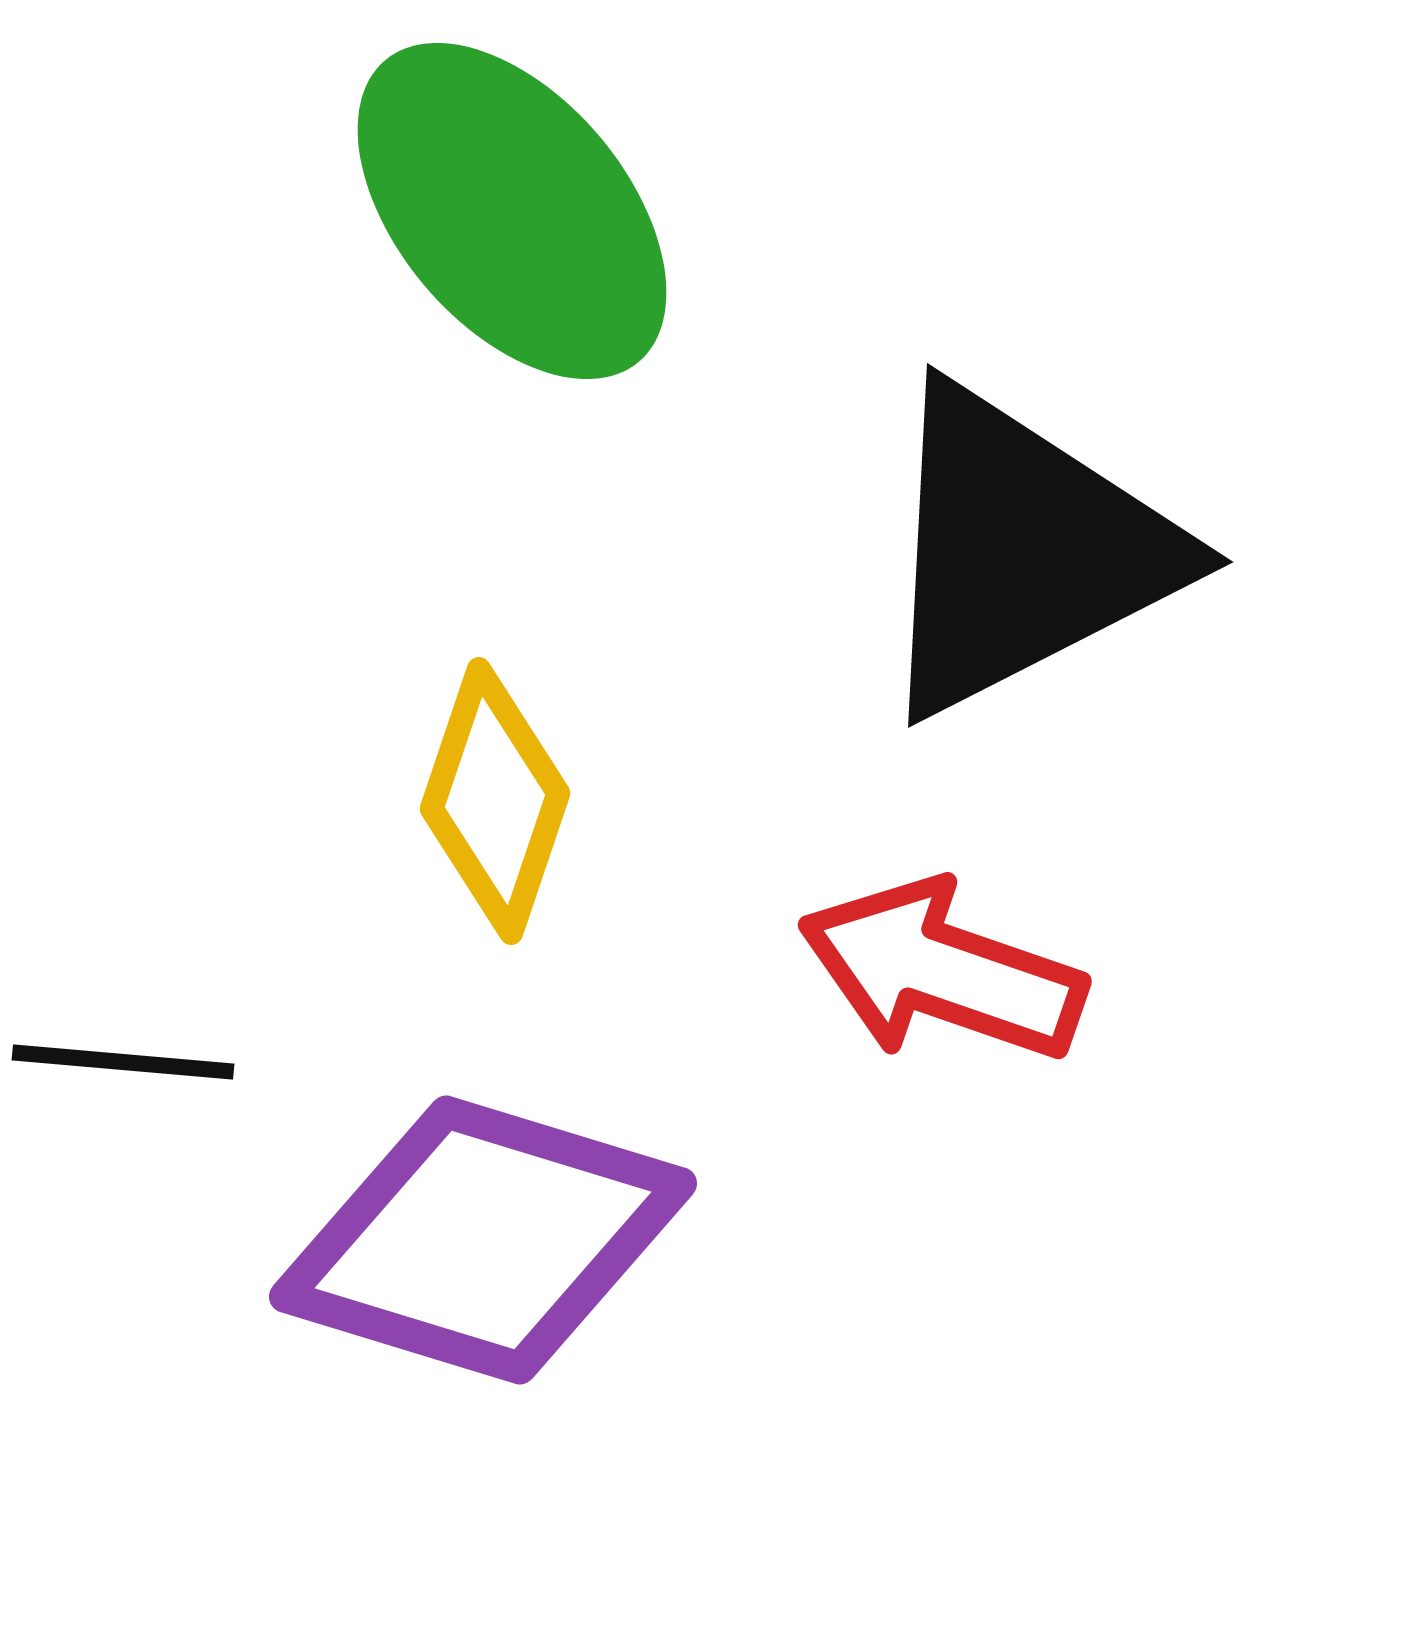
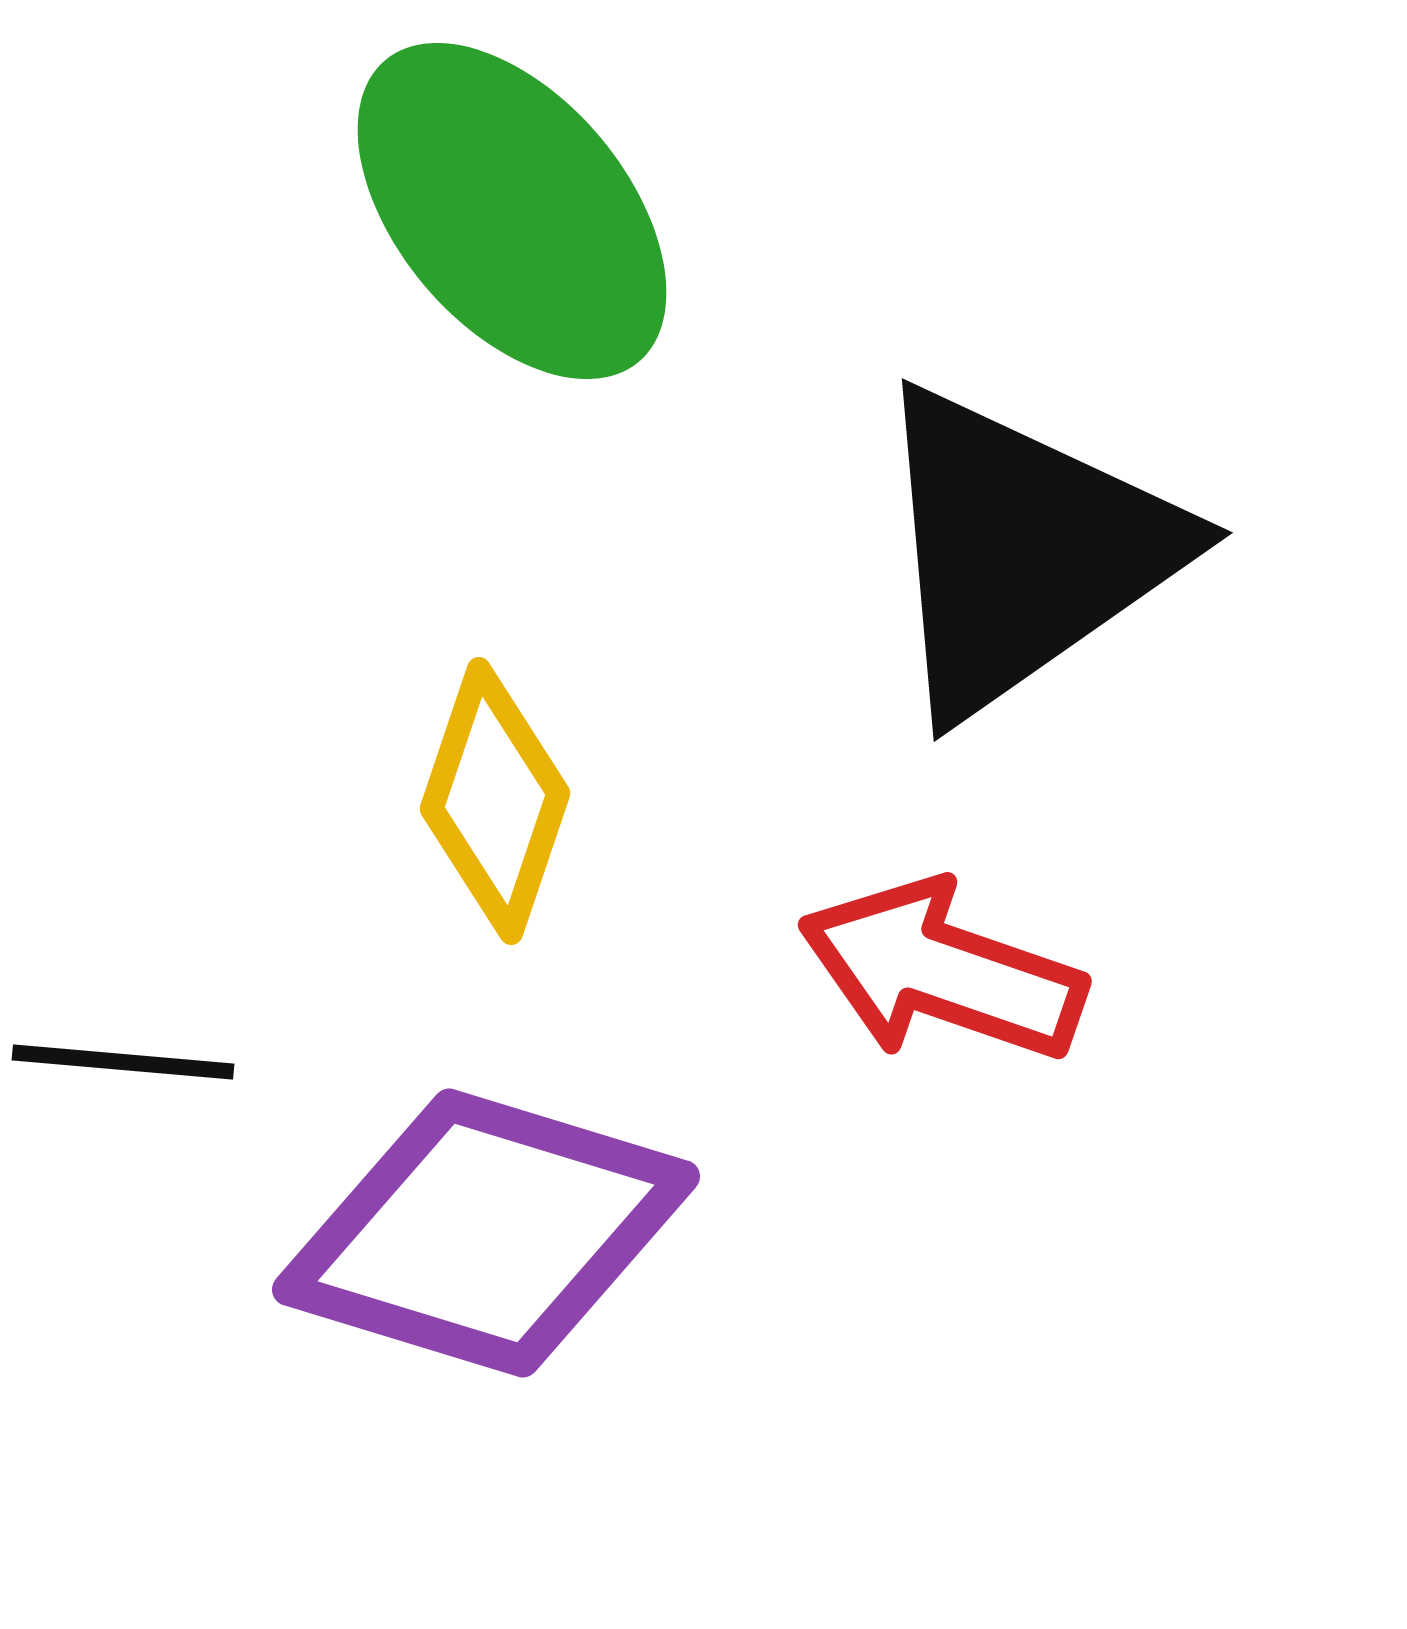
black triangle: rotated 8 degrees counterclockwise
purple diamond: moved 3 px right, 7 px up
